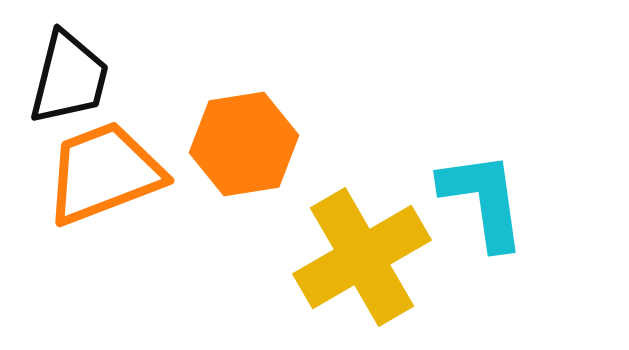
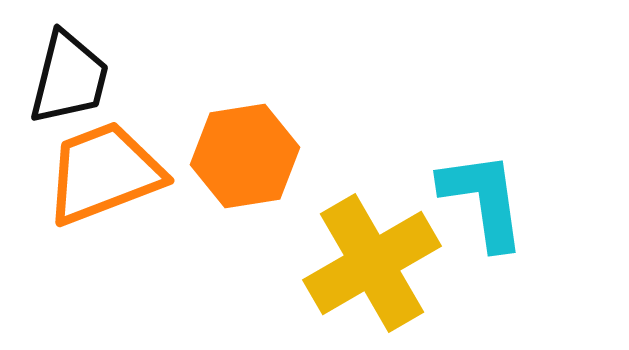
orange hexagon: moved 1 px right, 12 px down
yellow cross: moved 10 px right, 6 px down
